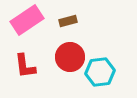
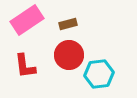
brown rectangle: moved 3 px down
red circle: moved 1 px left, 2 px up
cyan hexagon: moved 1 px left, 2 px down
